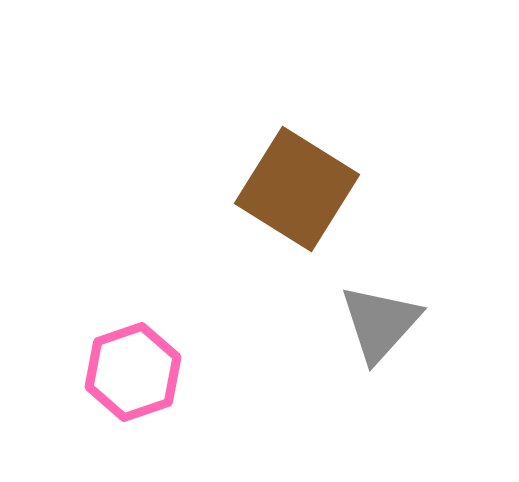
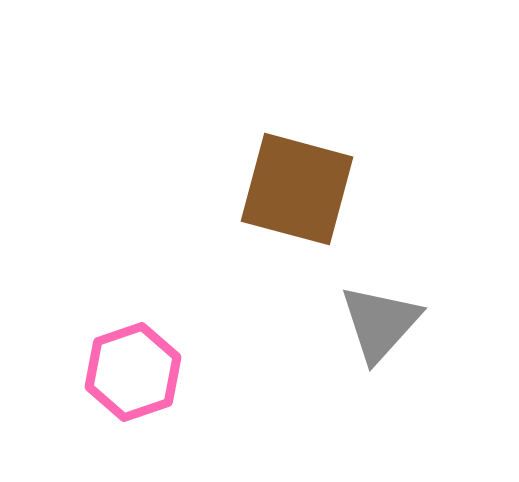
brown square: rotated 17 degrees counterclockwise
